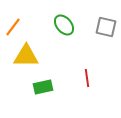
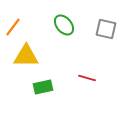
gray square: moved 2 px down
red line: rotated 66 degrees counterclockwise
